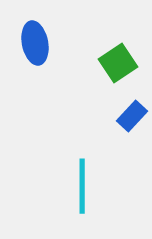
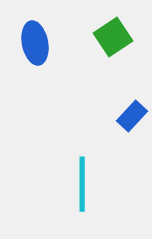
green square: moved 5 px left, 26 px up
cyan line: moved 2 px up
